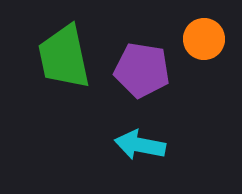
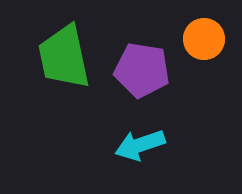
cyan arrow: rotated 30 degrees counterclockwise
